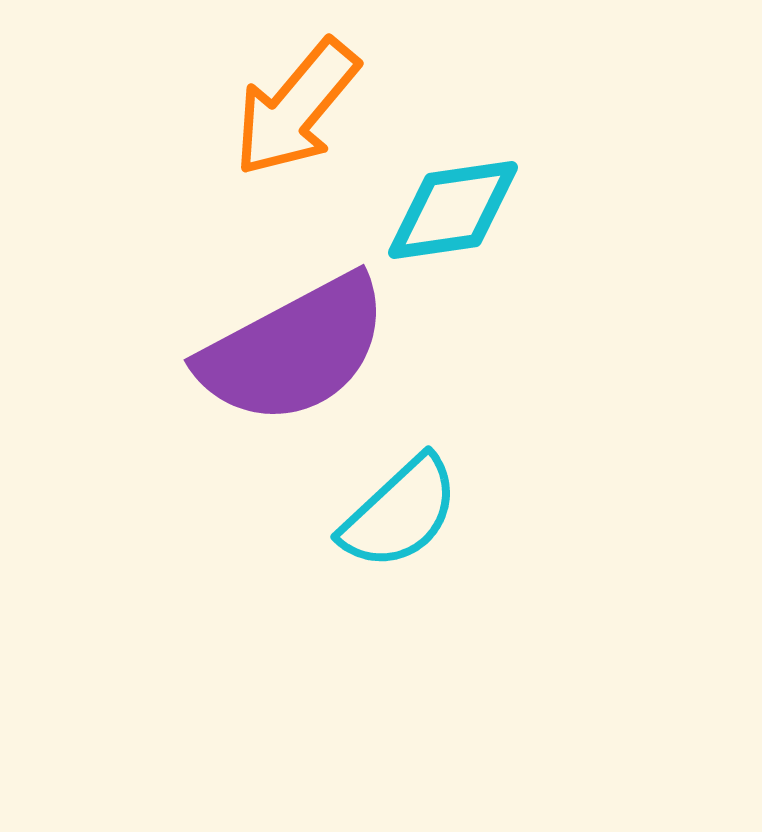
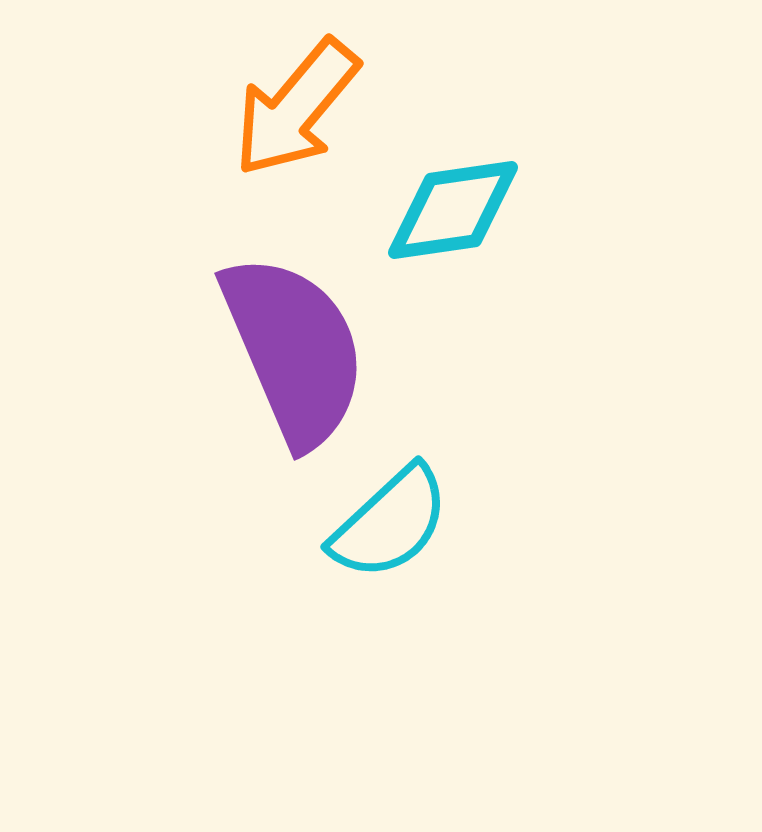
purple semicircle: rotated 85 degrees counterclockwise
cyan semicircle: moved 10 px left, 10 px down
